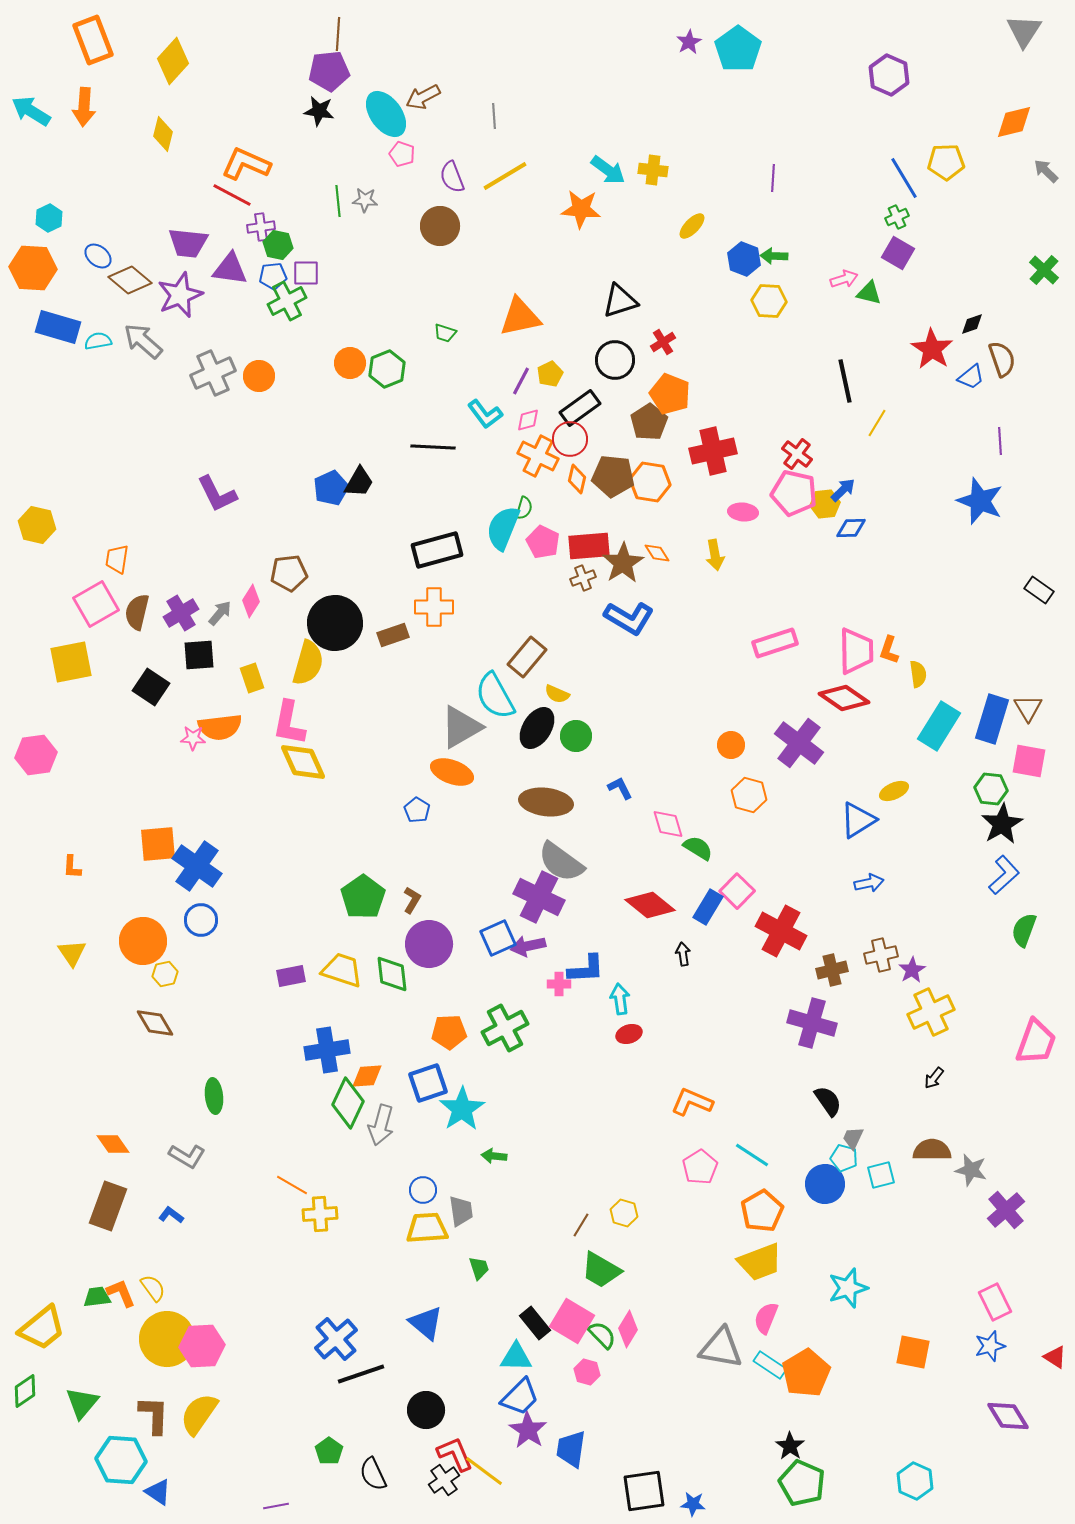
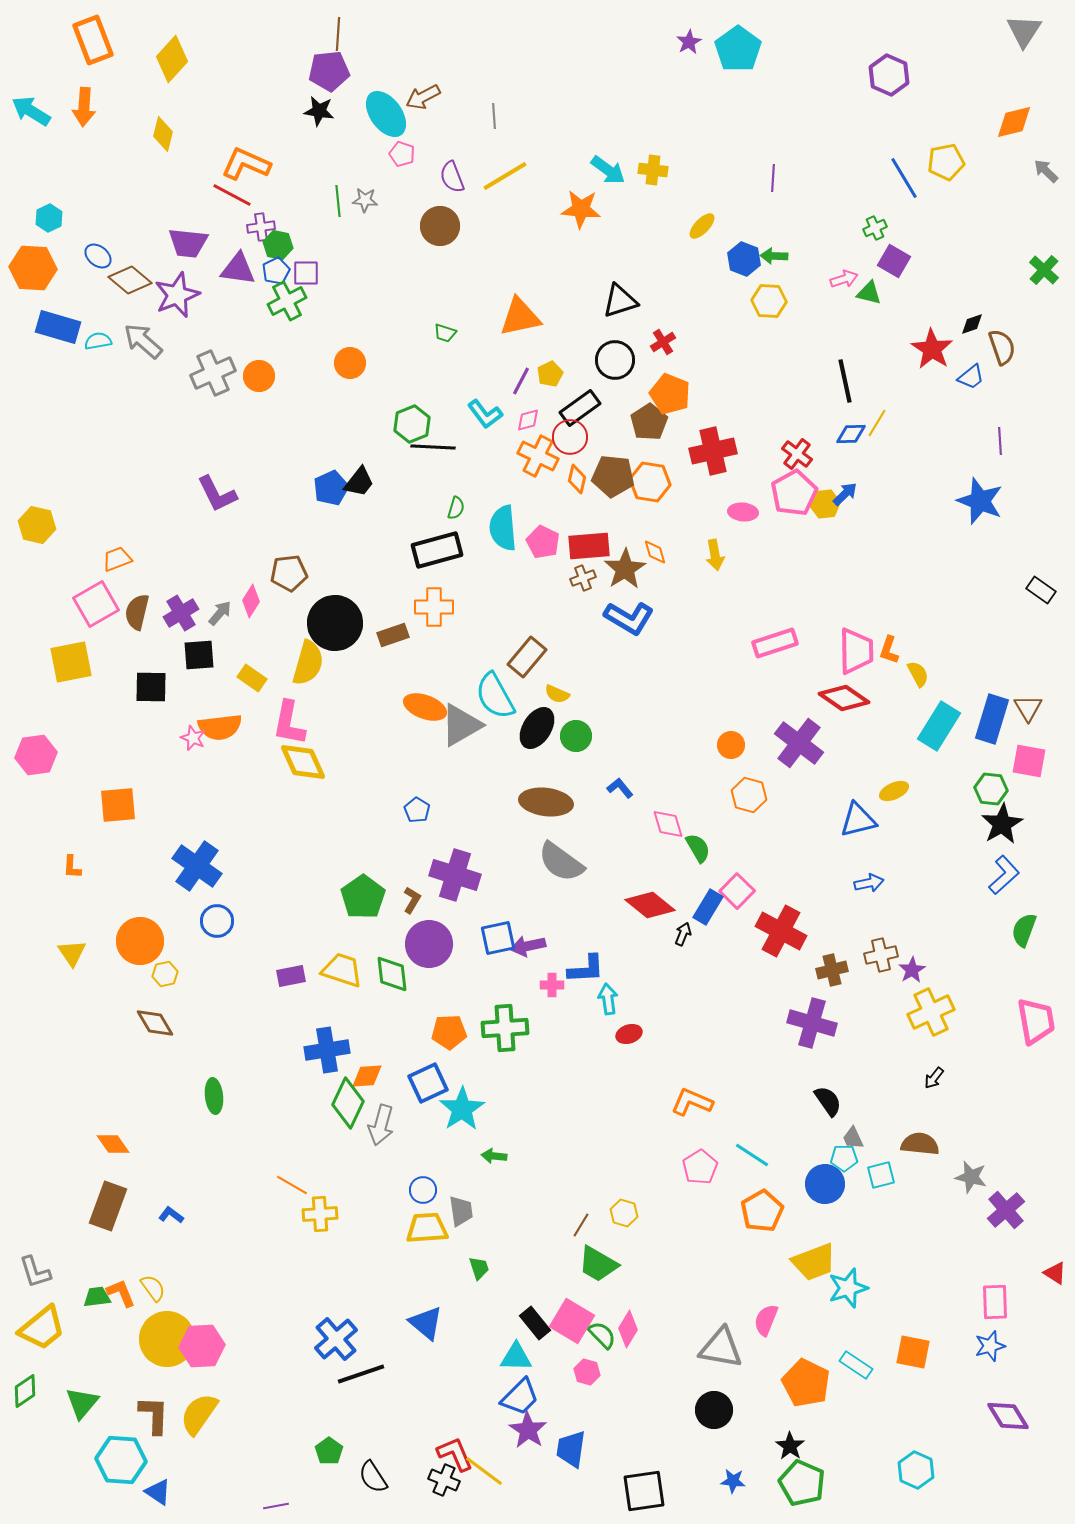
yellow diamond at (173, 61): moved 1 px left, 2 px up
yellow pentagon at (946, 162): rotated 9 degrees counterclockwise
green cross at (897, 217): moved 22 px left, 11 px down
yellow ellipse at (692, 226): moved 10 px right
purple square at (898, 253): moved 4 px left, 8 px down
purple triangle at (230, 269): moved 8 px right
blue pentagon at (273, 276): moved 3 px right, 5 px up; rotated 20 degrees counterclockwise
purple star at (180, 295): moved 3 px left
brown semicircle at (1002, 359): moved 12 px up
green hexagon at (387, 369): moved 25 px right, 55 px down
red circle at (570, 439): moved 2 px up
black trapezoid at (359, 482): rotated 8 degrees clockwise
blue arrow at (843, 490): moved 2 px right, 4 px down
pink pentagon at (794, 493): rotated 30 degrees clockwise
green semicircle at (524, 508): moved 68 px left
cyan semicircle at (503, 528): rotated 27 degrees counterclockwise
blue diamond at (851, 528): moved 94 px up
orange diamond at (657, 553): moved 2 px left, 1 px up; rotated 16 degrees clockwise
orange trapezoid at (117, 559): rotated 60 degrees clockwise
brown star at (623, 563): moved 2 px right, 6 px down
black rectangle at (1039, 590): moved 2 px right
yellow semicircle at (918, 674): rotated 20 degrees counterclockwise
yellow rectangle at (252, 678): rotated 36 degrees counterclockwise
black square at (151, 687): rotated 33 degrees counterclockwise
gray triangle at (461, 727): moved 2 px up
pink star at (193, 738): rotated 20 degrees clockwise
orange ellipse at (452, 772): moved 27 px left, 65 px up
blue L-shape at (620, 788): rotated 12 degrees counterclockwise
blue triangle at (858, 820): rotated 18 degrees clockwise
orange square at (158, 844): moved 40 px left, 39 px up
green semicircle at (698, 848): rotated 28 degrees clockwise
purple cross at (539, 897): moved 84 px left, 22 px up; rotated 9 degrees counterclockwise
blue circle at (201, 920): moved 16 px right, 1 px down
blue square at (498, 938): rotated 12 degrees clockwise
orange circle at (143, 941): moved 3 px left
black arrow at (683, 954): moved 20 px up; rotated 30 degrees clockwise
pink cross at (559, 984): moved 7 px left, 1 px down
cyan arrow at (620, 999): moved 12 px left
green cross at (505, 1028): rotated 24 degrees clockwise
pink trapezoid at (1036, 1042): moved 21 px up; rotated 30 degrees counterclockwise
blue square at (428, 1083): rotated 6 degrees counterclockwise
gray trapezoid at (853, 1138): rotated 50 degrees counterclockwise
brown semicircle at (932, 1150): moved 12 px left, 6 px up; rotated 6 degrees clockwise
gray L-shape at (187, 1156): moved 152 px left, 116 px down; rotated 42 degrees clockwise
cyan pentagon at (844, 1158): rotated 16 degrees counterclockwise
gray star at (971, 1170): moved 7 px down
yellow trapezoid at (760, 1262): moved 54 px right
green trapezoid at (601, 1270): moved 3 px left, 6 px up
pink rectangle at (995, 1302): rotated 24 degrees clockwise
pink semicircle at (766, 1318): moved 2 px down
red triangle at (1055, 1357): moved 84 px up
cyan rectangle at (770, 1365): moved 86 px right
orange pentagon at (806, 1373): moved 10 px down; rotated 15 degrees counterclockwise
black circle at (426, 1410): moved 288 px right
black semicircle at (373, 1474): moved 3 px down; rotated 8 degrees counterclockwise
black cross at (444, 1480): rotated 32 degrees counterclockwise
cyan hexagon at (915, 1481): moved 1 px right, 11 px up
blue star at (693, 1504): moved 40 px right, 23 px up
